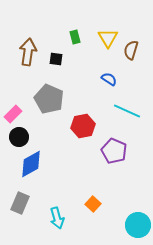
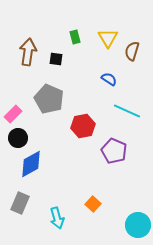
brown semicircle: moved 1 px right, 1 px down
black circle: moved 1 px left, 1 px down
